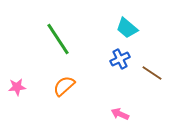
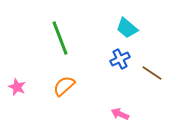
green line: moved 2 px right, 1 px up; rotated 12 degrees clockwise
pink star: rotated 30 degrees clockwise
